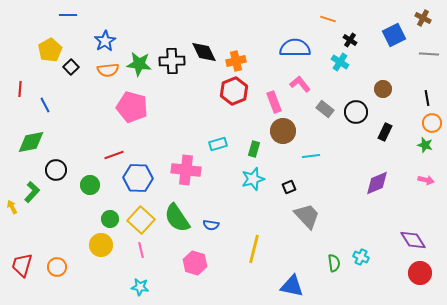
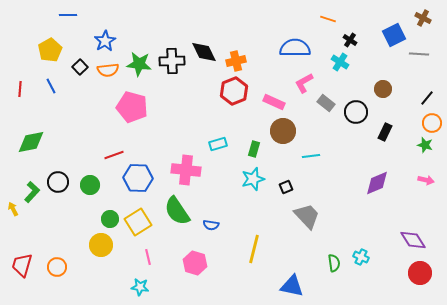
gray line at (429, 54): moved 10 px left
black square at (71, 67): moved 9 px right
pink L-shape at (300, 84): moved 4 px right, 1 px up; rotated 80 degrees counterclockwise
black line at (427, 98): rotated 49 degrees clockwise
pink rectangle at (274, 102): rotated 45 degrees counterclockwise
blue line at (45, 105): moved 6 px right, 19 px up
gray rectangle at (325, 109): moved 1 px right, 6 px up
black circle at (56, 170): moved 2 px right, 12 px down
black square at (289, 187): moved 3 px left
yellow arrow at (12, 207): moved 1 px right, 2 px down
green semicircle at (177, 218): moved 7 px up
yellow square at (141, 220): moved 3 px left, 2 px down; rotated 16 degrees clockwise
pink line at (141, 250): moved 7 px right, 7 px down
